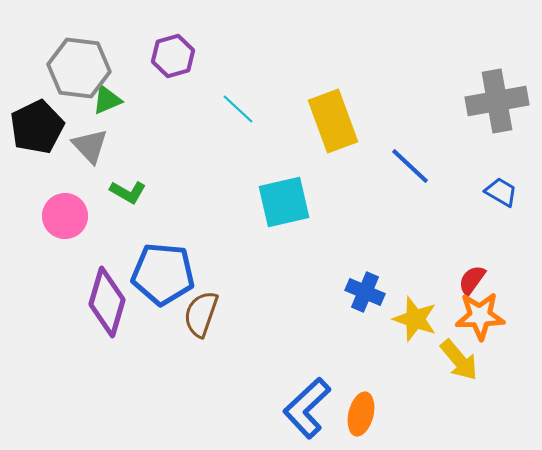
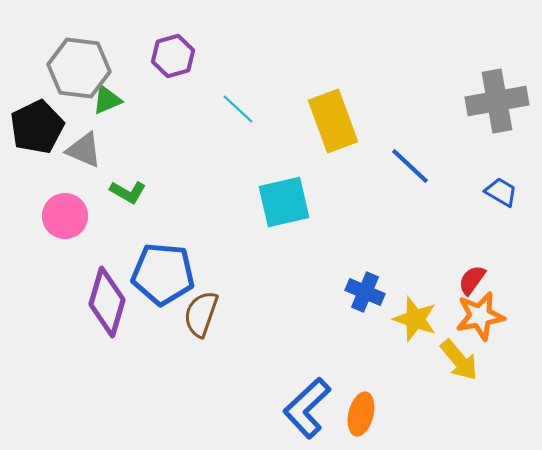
gray triangle: moved 6 px left, 4 px down; rotated 24 degrees counterclockwise
orange star: rotated 9 degrees counterclockwise
